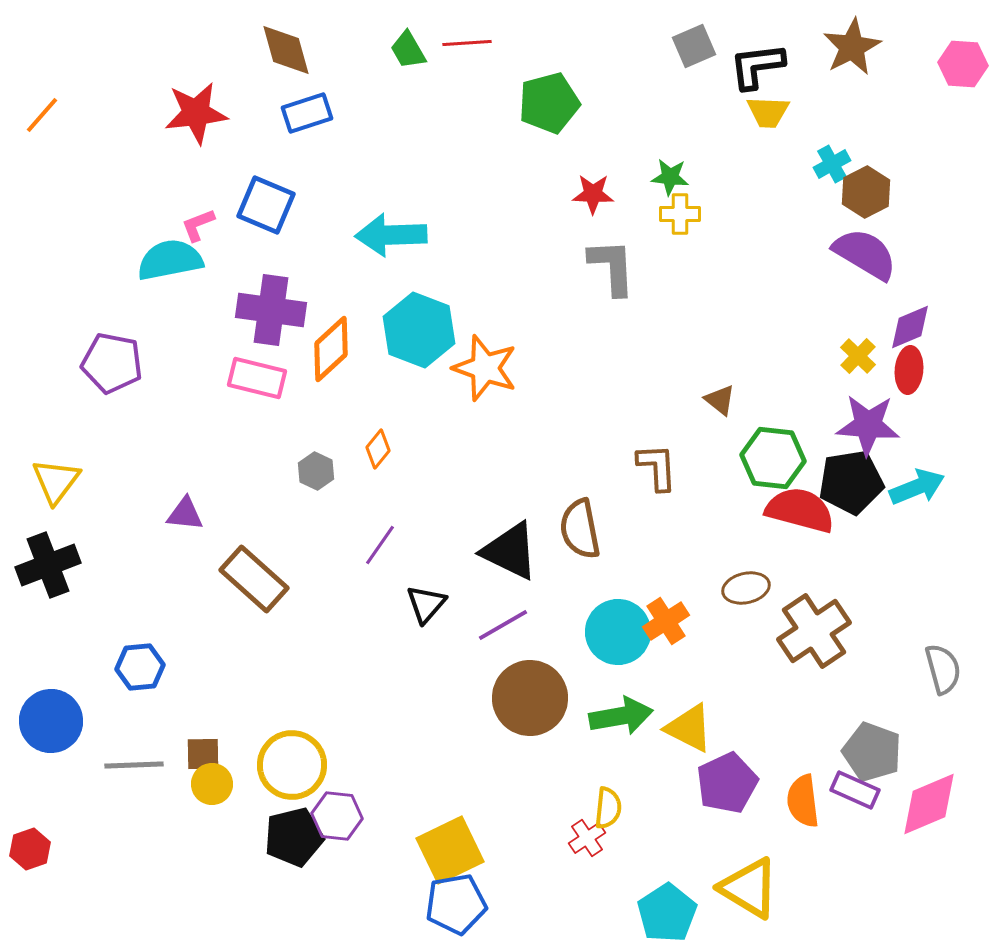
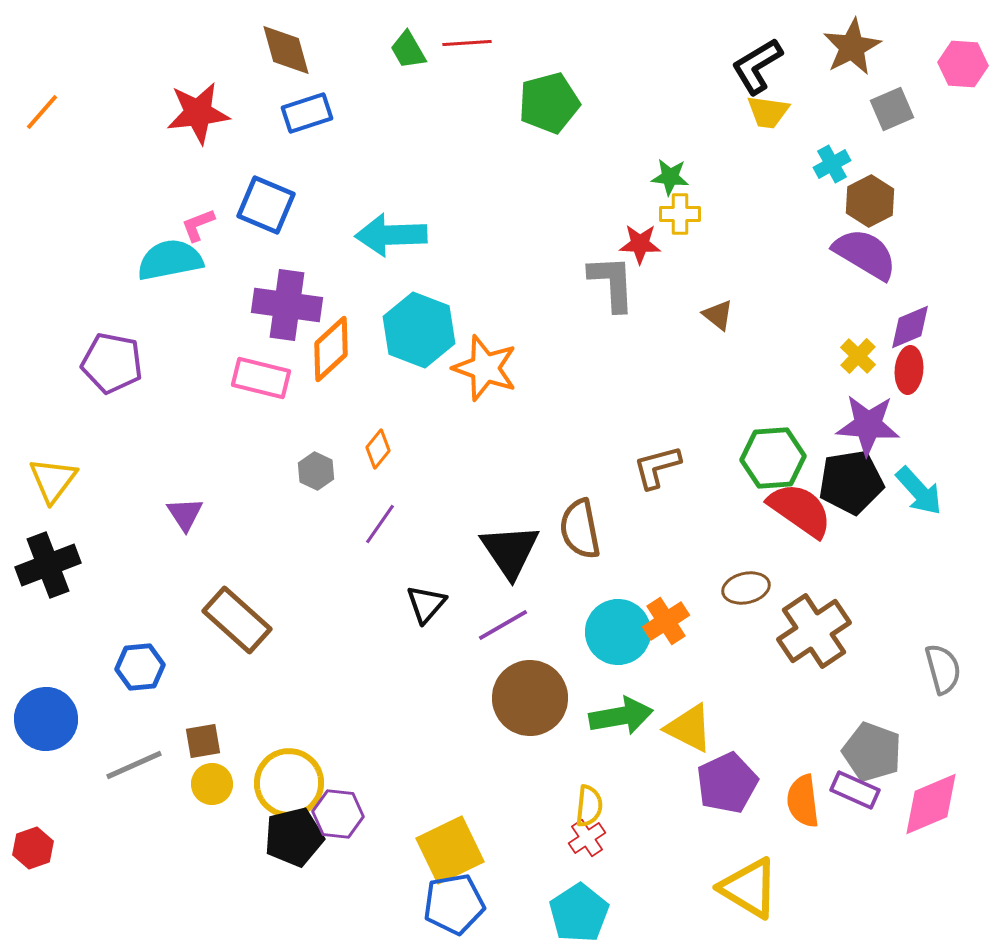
gray square at (694, 46): moved 198 px right, 63 px down
black L-shape at (757, 66): rotated 24 degrees counterclockwise
yellow trapezoid at (768, 112): rotated 6 degrees clockwise
red star at (196, 113): moved 2 px right
orange line at (42, 115): moved 3 px up
brown hexagon at (866, 192): moved 4 px right, 9 px down
red star at (593, 194): moved 47 px right, 50 px down
gray L-shape at (612, 267): moved 16 px down
purple cross at (271, 310): moved 16 px right, 5 px up
pink rectangle at (257, 378): moved 4 px right
brown triangle at (720, 400): moved 2 px left, 85 px up
green hexagon at (773, 458): rotated 10 degrees counterclockwise
brown L-shape at (657, 467): rotated 102 degrees counterclockwise
yellow triangle at (56, 481): moved 3 px left, 1 px up
cyan arrow at (917, 487): moved 2 px right, 4 px down; rotated 70 degrees clockwise
red semicircle at (800, 510): rotated 20 degrees clockwise
purple triangle at (185, 514): rotated 51 degrees clockwise
purple line at (380, 545): moved 21 px up
black triangle at (510, 551): rotated 30 degrees clockwise
brown rectangle at (254, 579): moved 17 px left, 41 px down
blue circle at (51, 721): moved 5 px left, 2 px up
brown square at (203, 754): moved 13 px up; rotated 9 degrees counterclockwise
gray line at (134, 765): rotated 22 degrees counterclockwise
yellow circle at (292, 765): moved 3 px left, 18 px down
pink diamond at (929, 804): moved 2 px right
yellow semicircle at (608, 808): moved 19 px left, 2 px up
purple hexagon at (337, 816): moved 1 px right, 2 px up
red hexagon at (30, 849): moved 3 px right, 1 px up
blue pentagon at (456, 904): moved 2 px left
cyan pentagon at (667, 913): moved 88 px left
